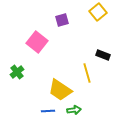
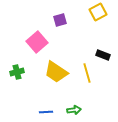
yellow square: rotated 12 degrees clockwise
purple square: moved 2 px left
pink square: rotated 10 degrees clockwise
green cross: rotated 24 degrees clockwise
yellow trapezoid: moved 4 px left, 18 px up
blue line: moved 2 px left, 1 px down
